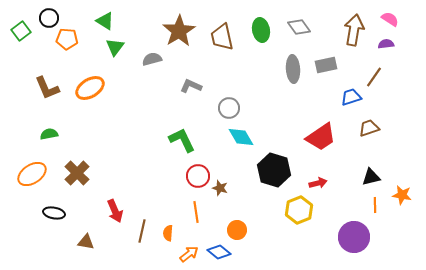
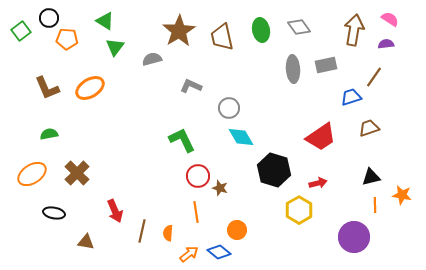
yellow hexagon at (299, 210): rotated 8 degrees counterclockwise
